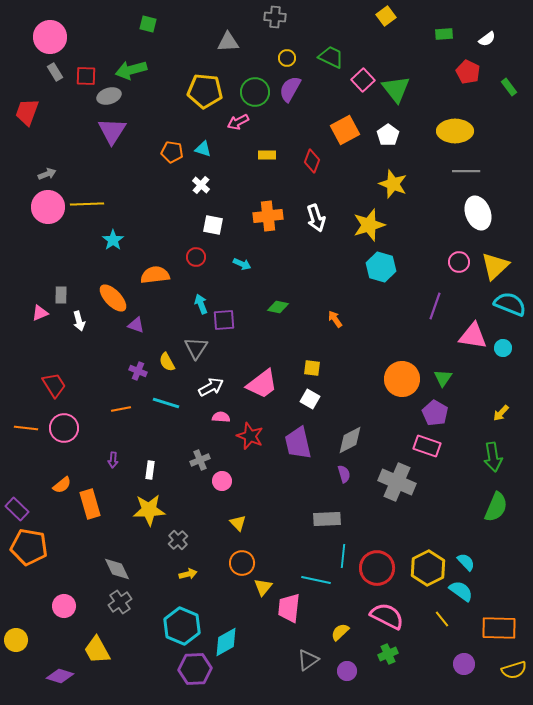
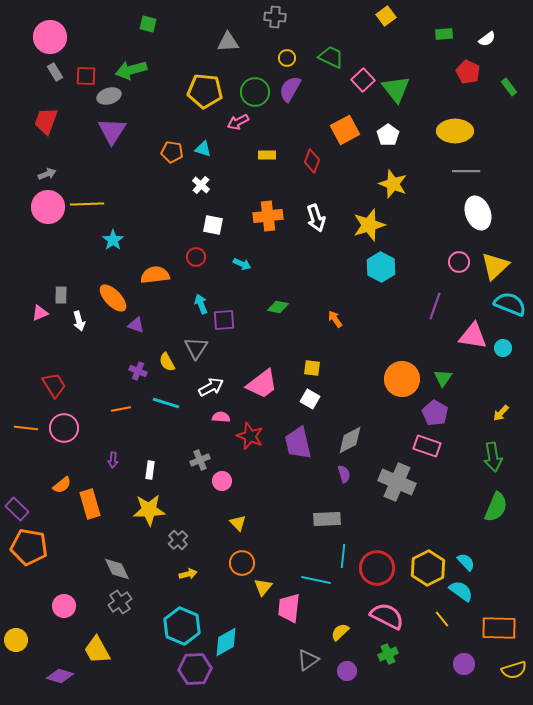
red trapezoid at (27, 112): moved 19 px right, 9 px down
cyan hexagon at (381, 267): rotated 12 degrees clockwise
